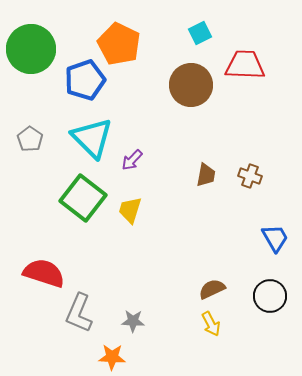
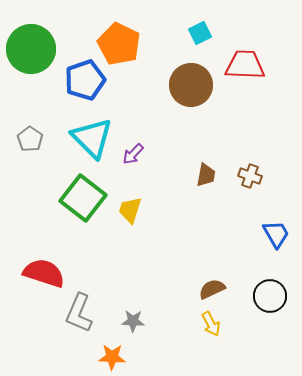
purple arrow: moved 1 px right, 6 px up
blue trapezoid: moved 1 px right, 4 px up
